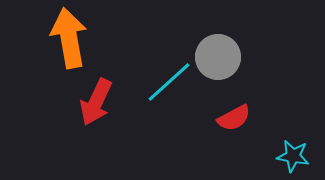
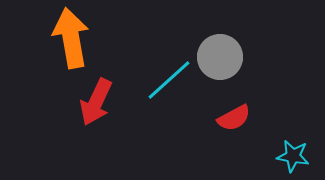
orange arrow: moved 2 px right
gray circle: moved 2 px right
cyan line: moved 2 px up
